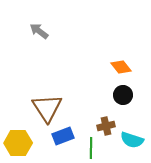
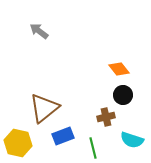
orange diamond: moved 2 px left, 2 px down
brown triangle: moved 3 px left; rotated 24 degrees clockwise
brown cross: moved 9 px up
yellow hexagon: rotated 12 degrees clockwise
green line: moved 2 px right; rotated 15 degrees counterclockwise
